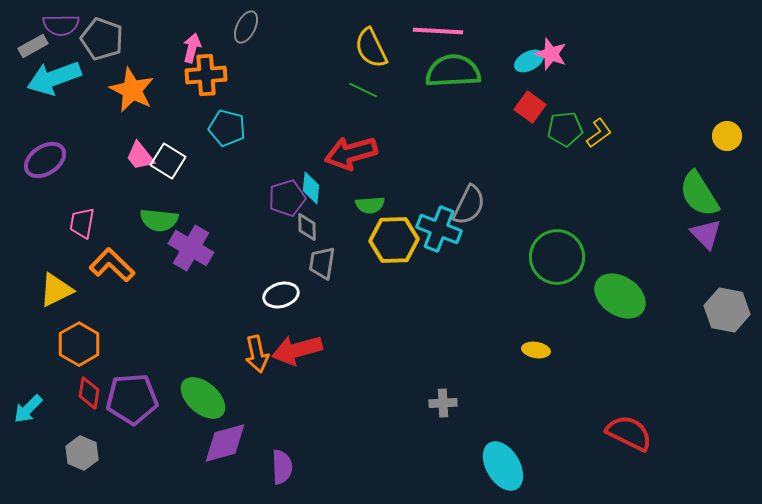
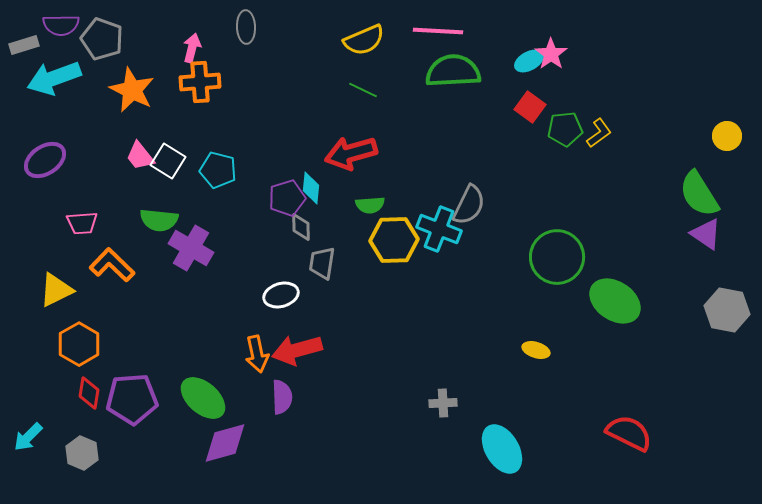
gray ellipse at (246, 27): rotated 28 degrees counterclockwise
gray rectangle at (33, 46): moved 9 px left, 1 px up; rotated 12 degrees clockwise
yellow semicircle at (371, 48): moved 7 px left, 8 px up; rotated 87 degrees counterclockwise
pink star at (551, 54): rotated 16 degrees clockwise
orange cross at (206, 75): moved 6 px left, 7 px down
cyan pentagon at (227, 128): moved 9 px left, 42 px down
pink trapezoid at (82, 223): rotated 104 degrees counterclockwise
gray diamond at (307, 227): moved 6 px left
purple triangle at (706, 234): rotated 12 degrees counterclockwise
green ellipse at (620, 296): moved 5 px left, 5 px down
yellow ellipse at (536, 350): rotated 8 degrees clockwise
cyan arrow at (28, 409): moved 28 px down
cyan ellipse at (503, 466): moved 1 px left, 17 px up
purple semicircle at (282, 467): moved 70 px up
